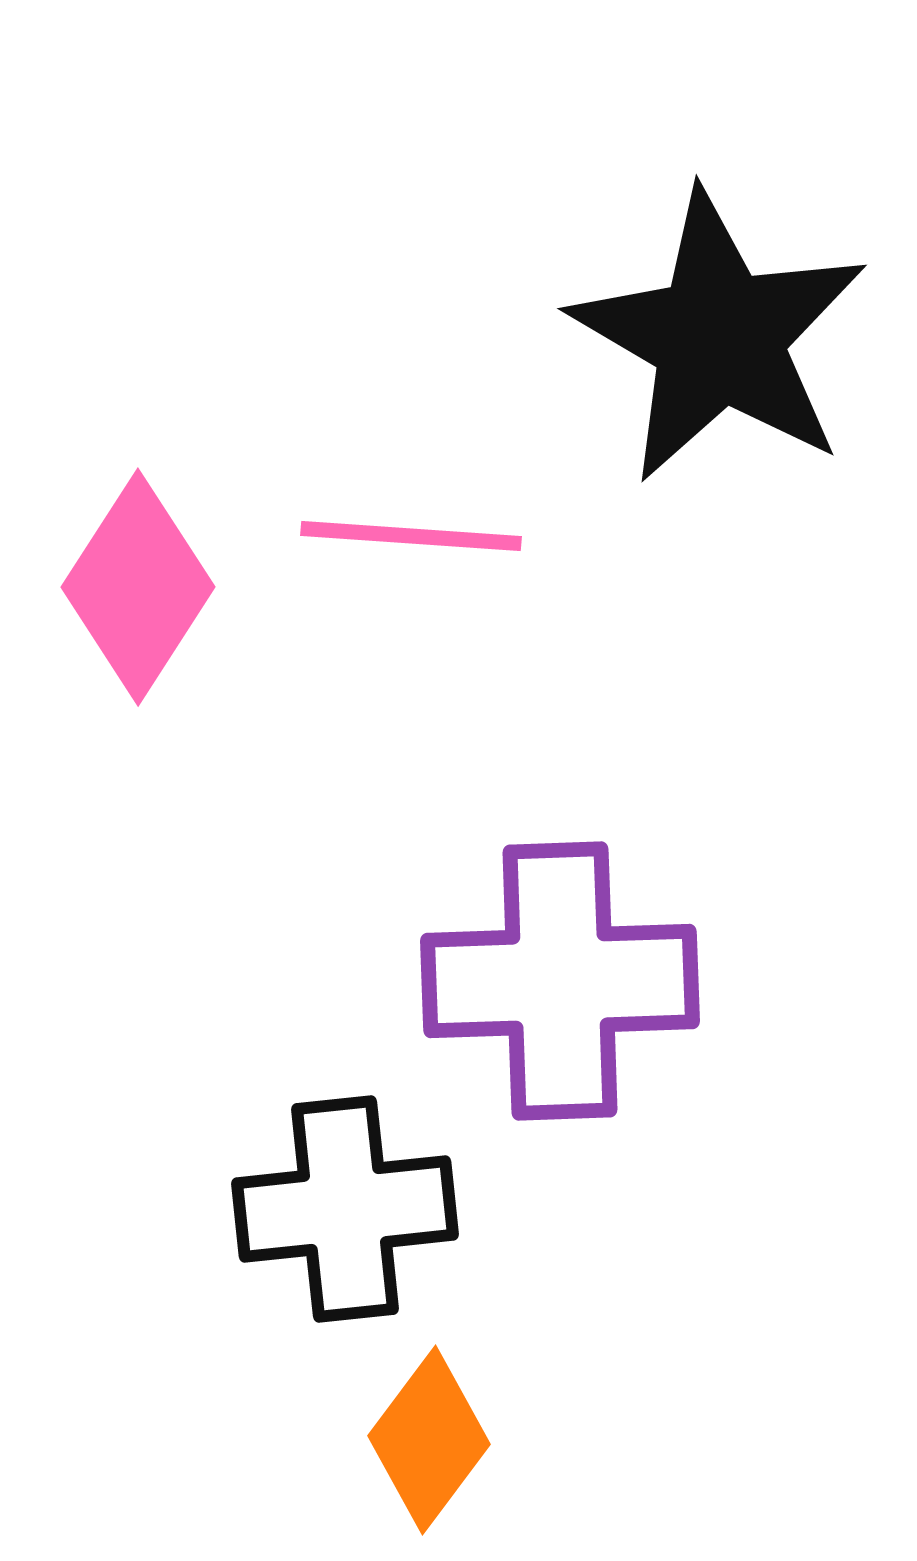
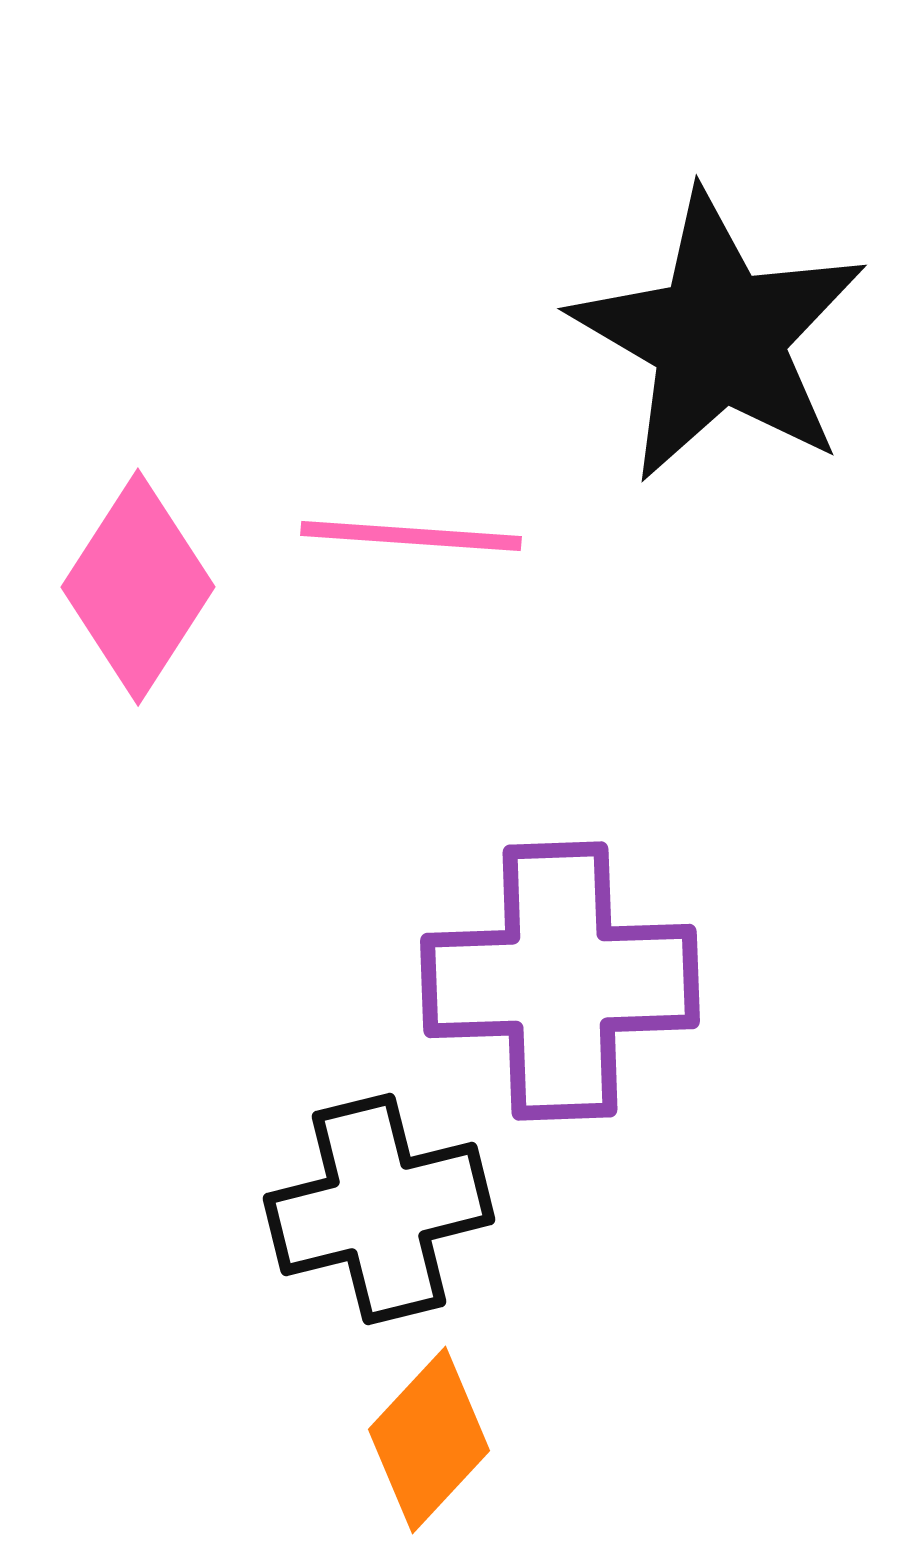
black cross: moved 34 px right; rotated 8 degrees counterclockwise
orange diamond: rotated 6 degrees clockwise
